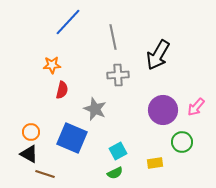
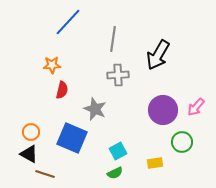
gray line: moved 2 px down; rotated 20 degrees clockwise
